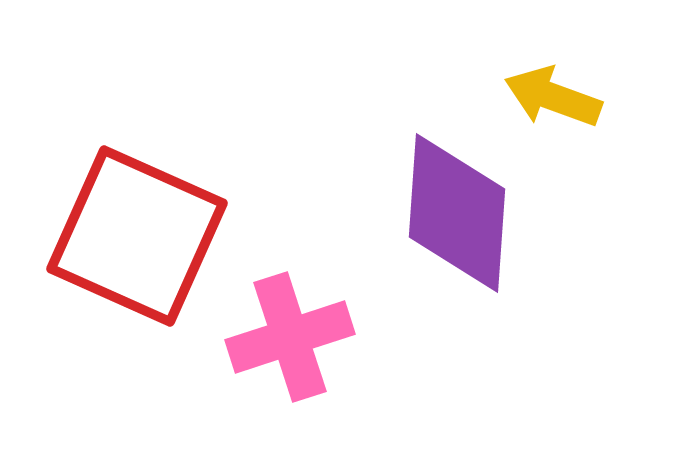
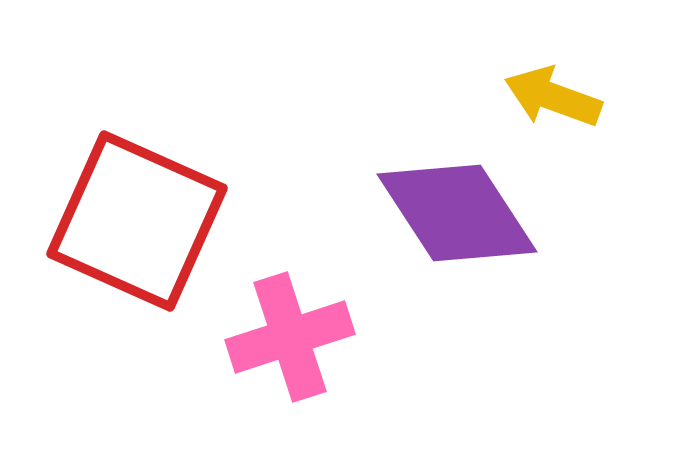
purple diamond: rotated 37 degrees counterclockwise
red square: moved 15 px up
